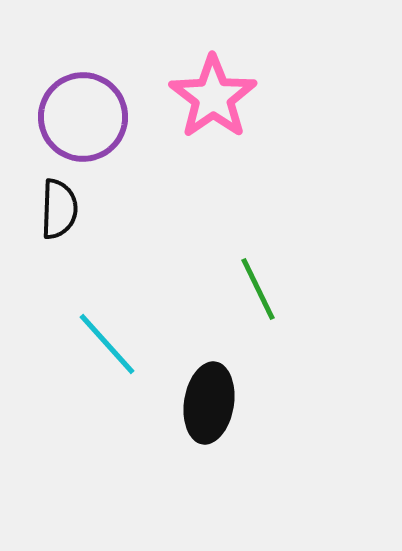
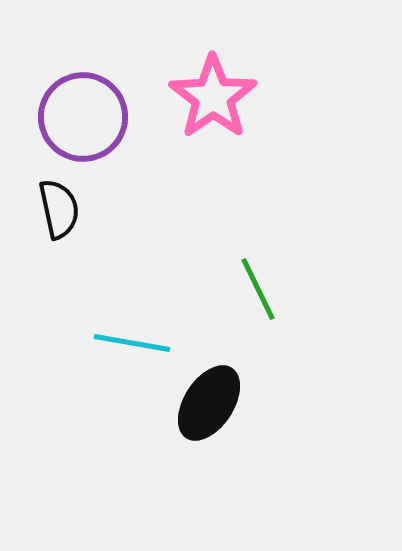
black semicircle: rotated 14 degrees counterclockwise
cyan line: moved 25 px right, 1 px up; rotated 38 degrees counterclockwise
black ellipse: rotated 24 degrees clockwise
